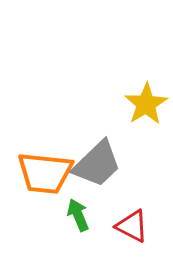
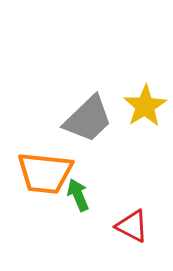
yellow star: moved 1 px left, 2 px down
gray trapezoid: moved 9 px left, 45 px up
green arrow: moved 20 px up
